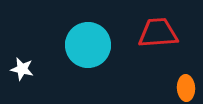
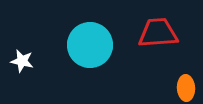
cyan circle: moved 2 px right
white star: moved 8 px up
